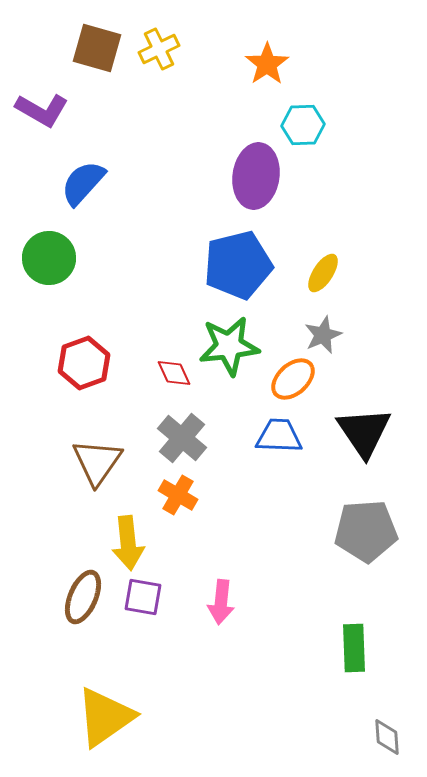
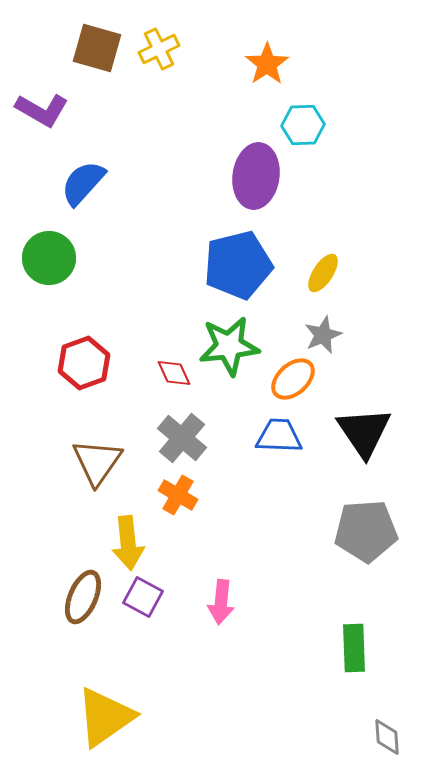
purple square: rotated 18 degrees clockwise
